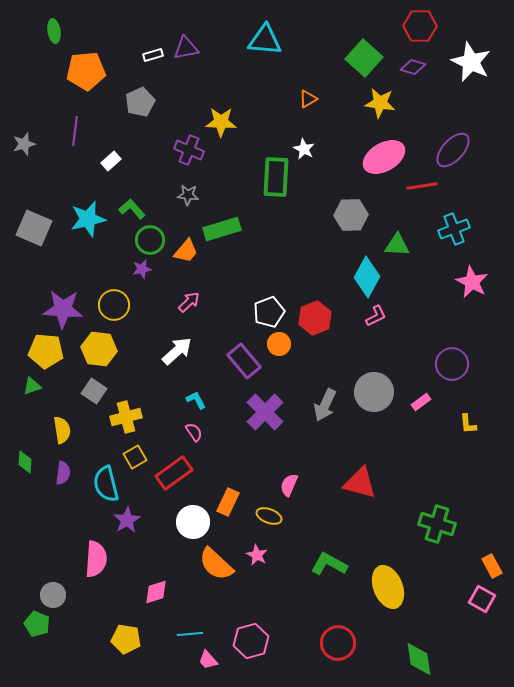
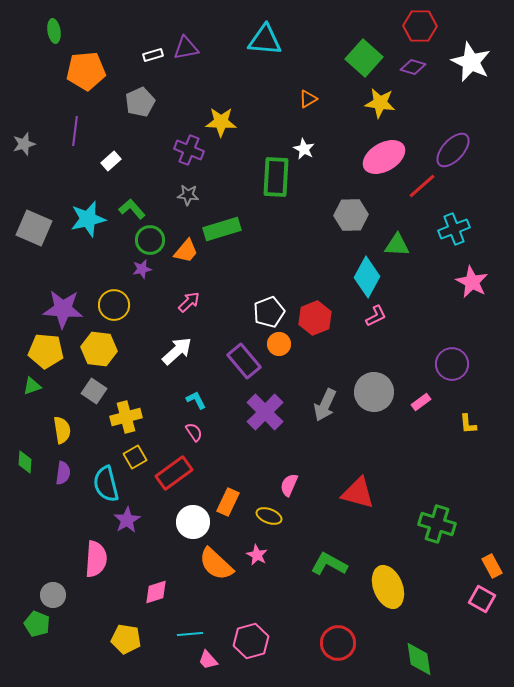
red line at (422, 186): rotated 32 degrees counterclockwise
red triangle at (360, 483): moved 2 px left, 10 px down
